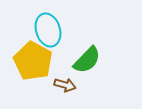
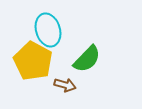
green semicircle: moved 1 px up
